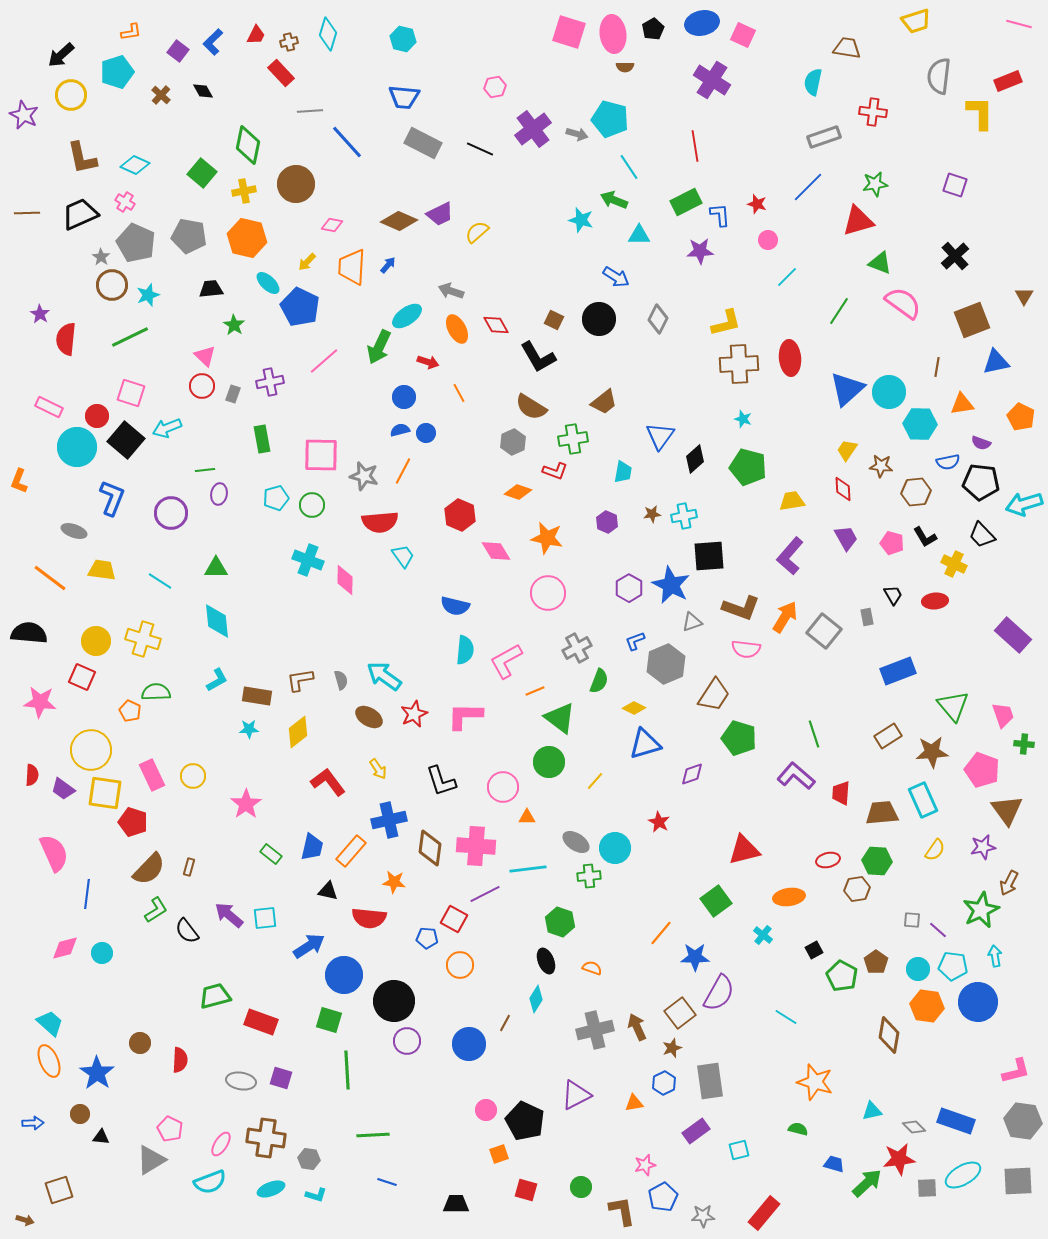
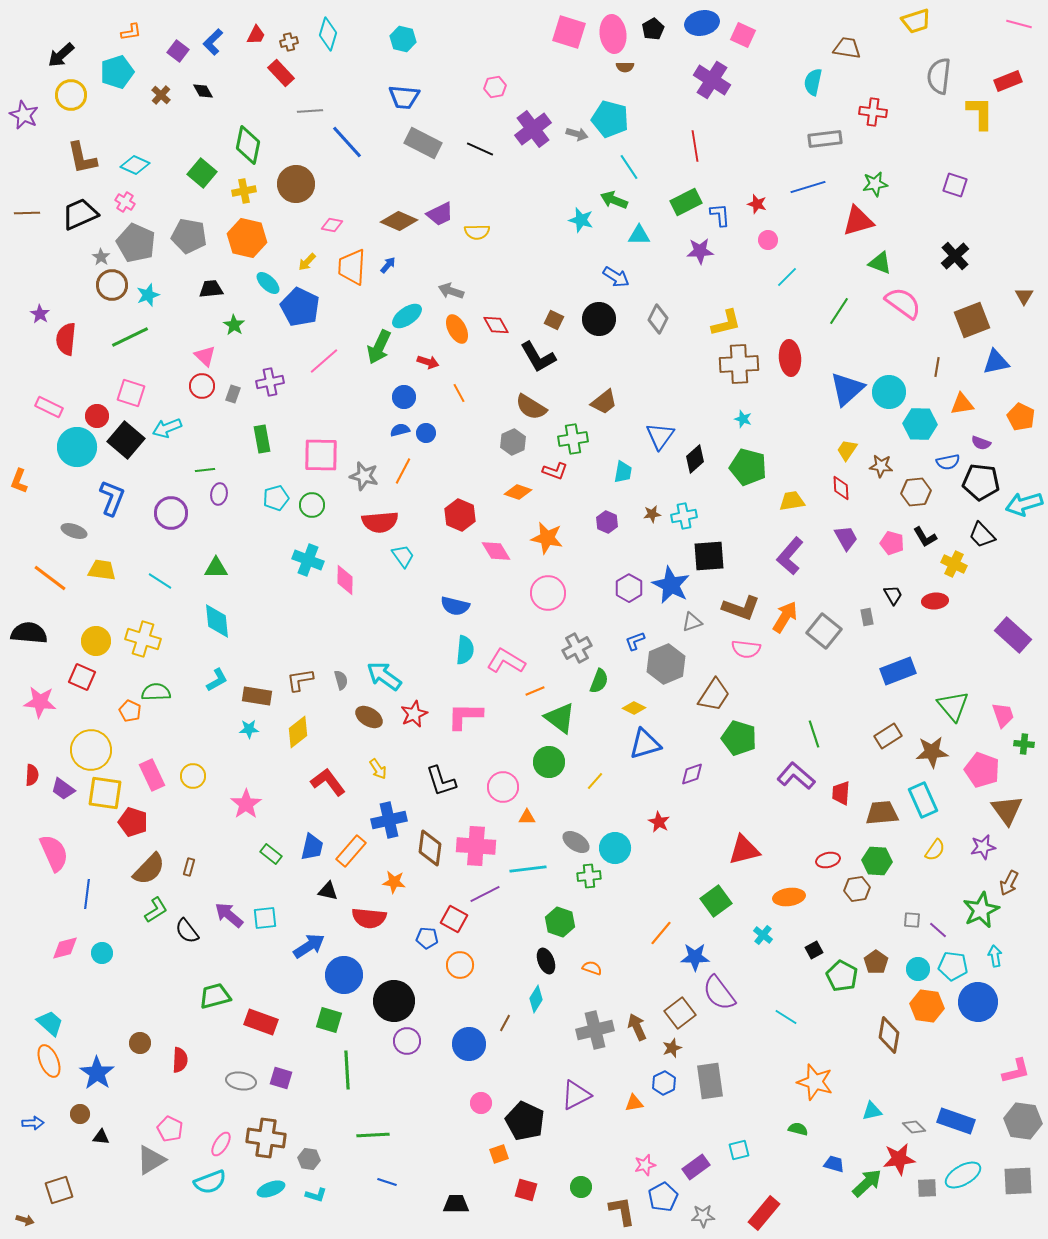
gray rectangle at (824, 137): moved 1 px right, 2 px down; rotated 12 degrees clockwise
blue line at (808, 187): rotated 28 degrees clockwise
yellow semicircle at (477, 232): rotated 140 degrees counterclockwise
red diamond at (843, 489): moved 2 px left, 1 px up
pink L-shape at (506, 661): rotated 60 degrees clockwise
purple semicircle at (719, 993): rotated 114 degrees clockwise
pink circle at (486, 1110): moved 5 px left, 7 px up
purple rectangle at (696, 1131): moved 36 px down
